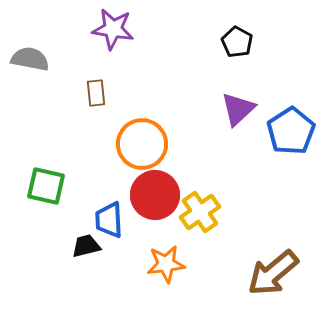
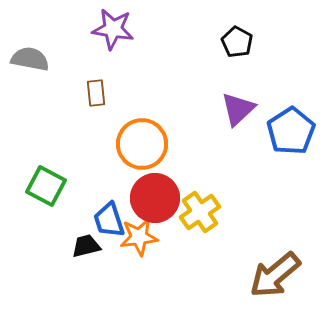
green square: rotated 15 degrees clockwise
red circle: moved 3 px down
blue trapezoid: rotated 15 degrees counterclockwise
orange star: moved 27 px left, 27 px up
brown arrow: moved 2 px right, 2 px down
